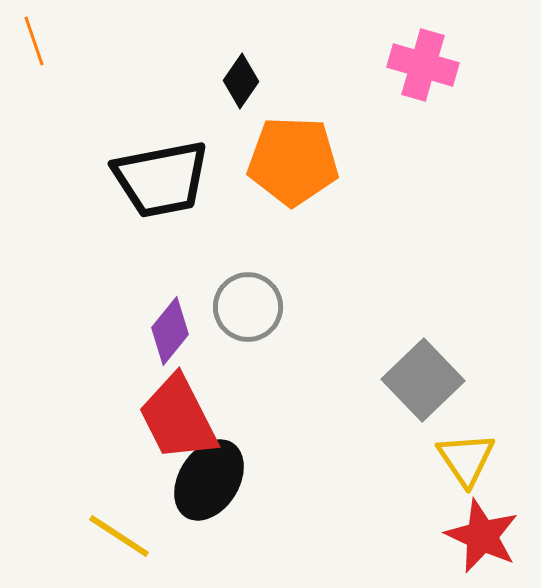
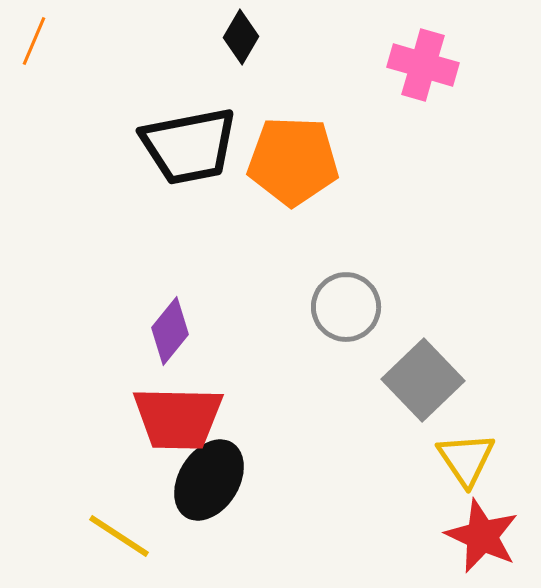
orange line: rotated 42 degrees clockwise
black diamond: moved 44 px up; rotated 4 degrees counterclockwise
black trapezoid: moved 28 px right, 33 px up
gray circle: moved 98 px right
red trapezoid: rotated 62 degrees counterclockwise
